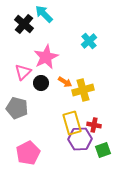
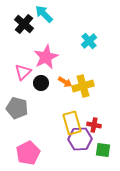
yellow cross: moved 4 px up
green square: rotated 28 degrees clockwise
